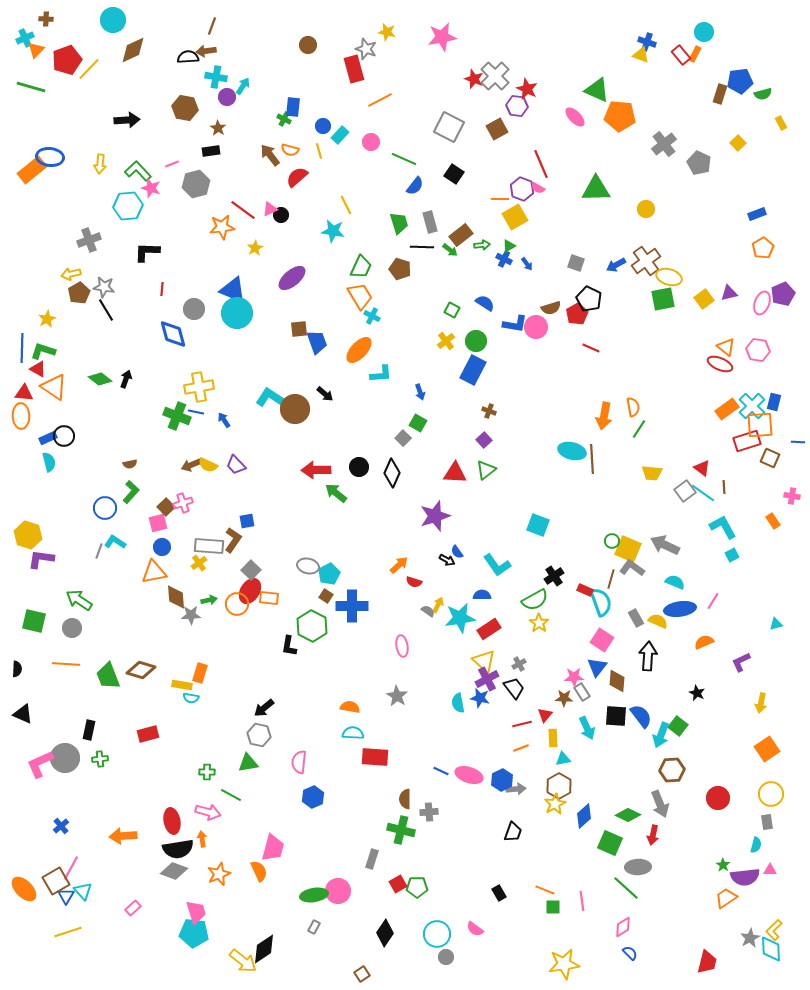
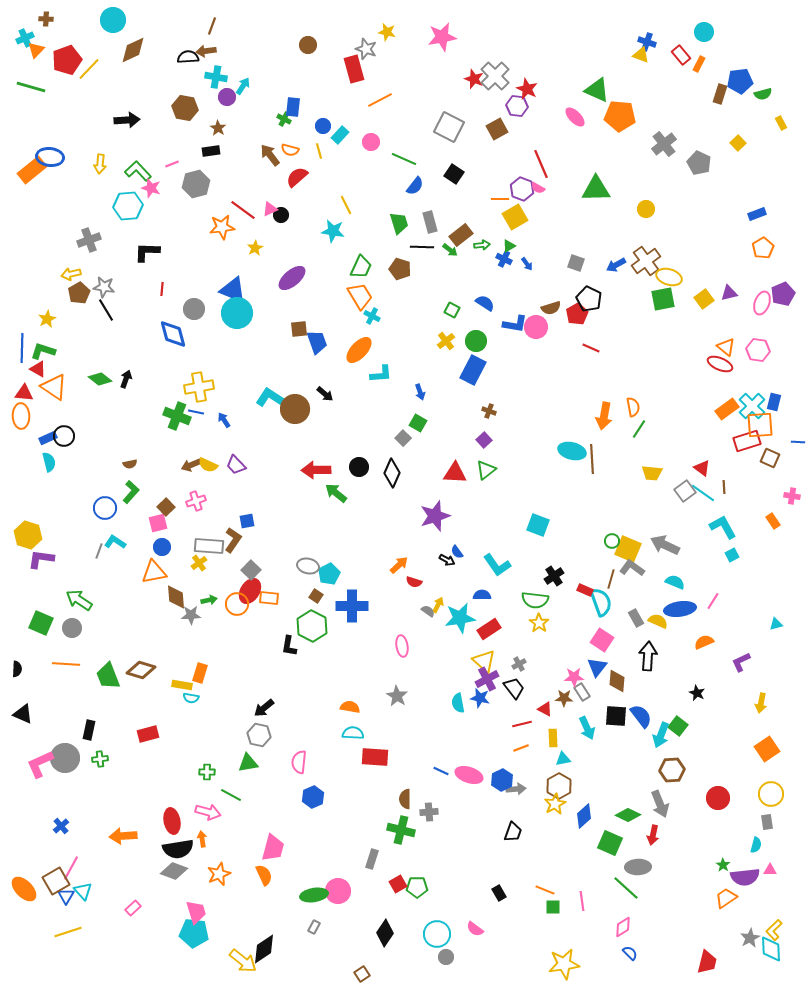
orange rectangle at (695, 54): moved 4 px right, 10 px down
pink cross at (183, 503): moved 13 px right, 2 px up
brown square at (326, 596): moved 10 px left
green semicircle at (535, 600): rotated 36 degrees clockwise
green square at (34, 621): moved 7 px right, 2 px down; rotated 10 degrees clockwise
red triangle at (545, 715): moved 6 px up; rotated 42 degrees counterclockwise
orange semicircle at (259, 871): moved 5 px right, 4 px down
